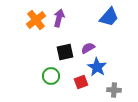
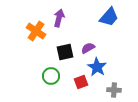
orange cross: moved 11 px down; rotated 18 degrees counterclockwise
